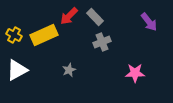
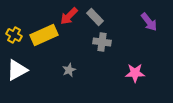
gray cross: rotated 30 degrees clockwise
